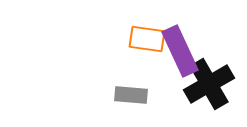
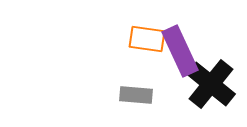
black cross: moved 2 px right; rotated 21 degrees counterclockwise
gray rectangle: moved 5 px right
